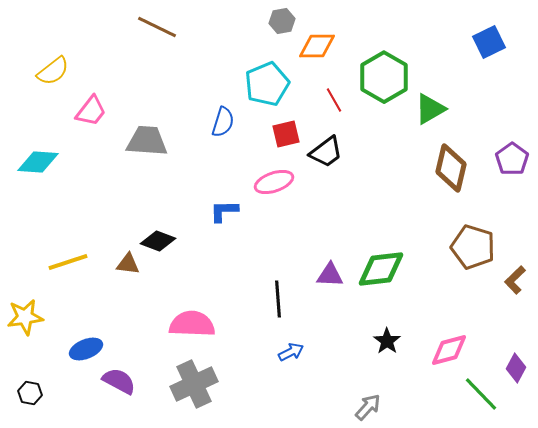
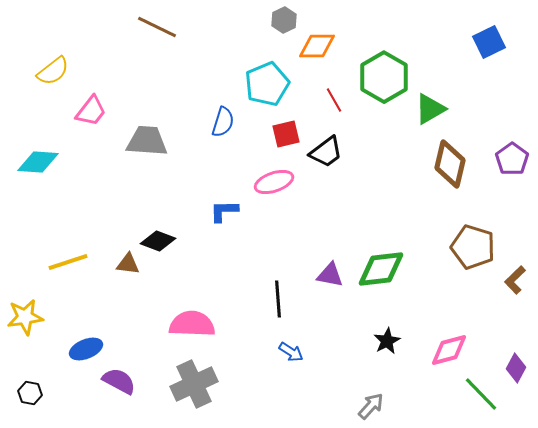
gray hexagon: moved 2 px right, 1 px up; rotated 15 degrees counterclockwise
brown diamond: moved 1 px left, 4 px up
purple triangle: rotated 8 degrees clockwise
black star: rotated 8 degrees clockwise
blue arrow: rotated 60 degrees clockwise
gray arrow: moved 3 px right, 1 px up
